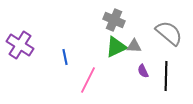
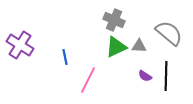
gray triangle: moved 5 px right
purple semicircle: moved 2 px right, 5 px down; rotated 32 degrees counterclockwise
